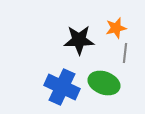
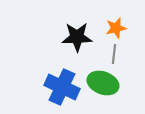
black star: moved 2 px left, 3 px up
gray line: moved 11 px left, 1 px down
green ellipse: moved 1 px left
